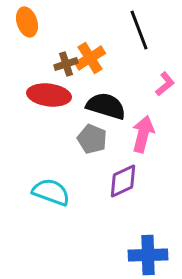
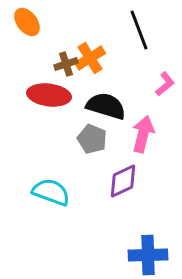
orange ellipse: rotated 20 degrees counterclockwise
